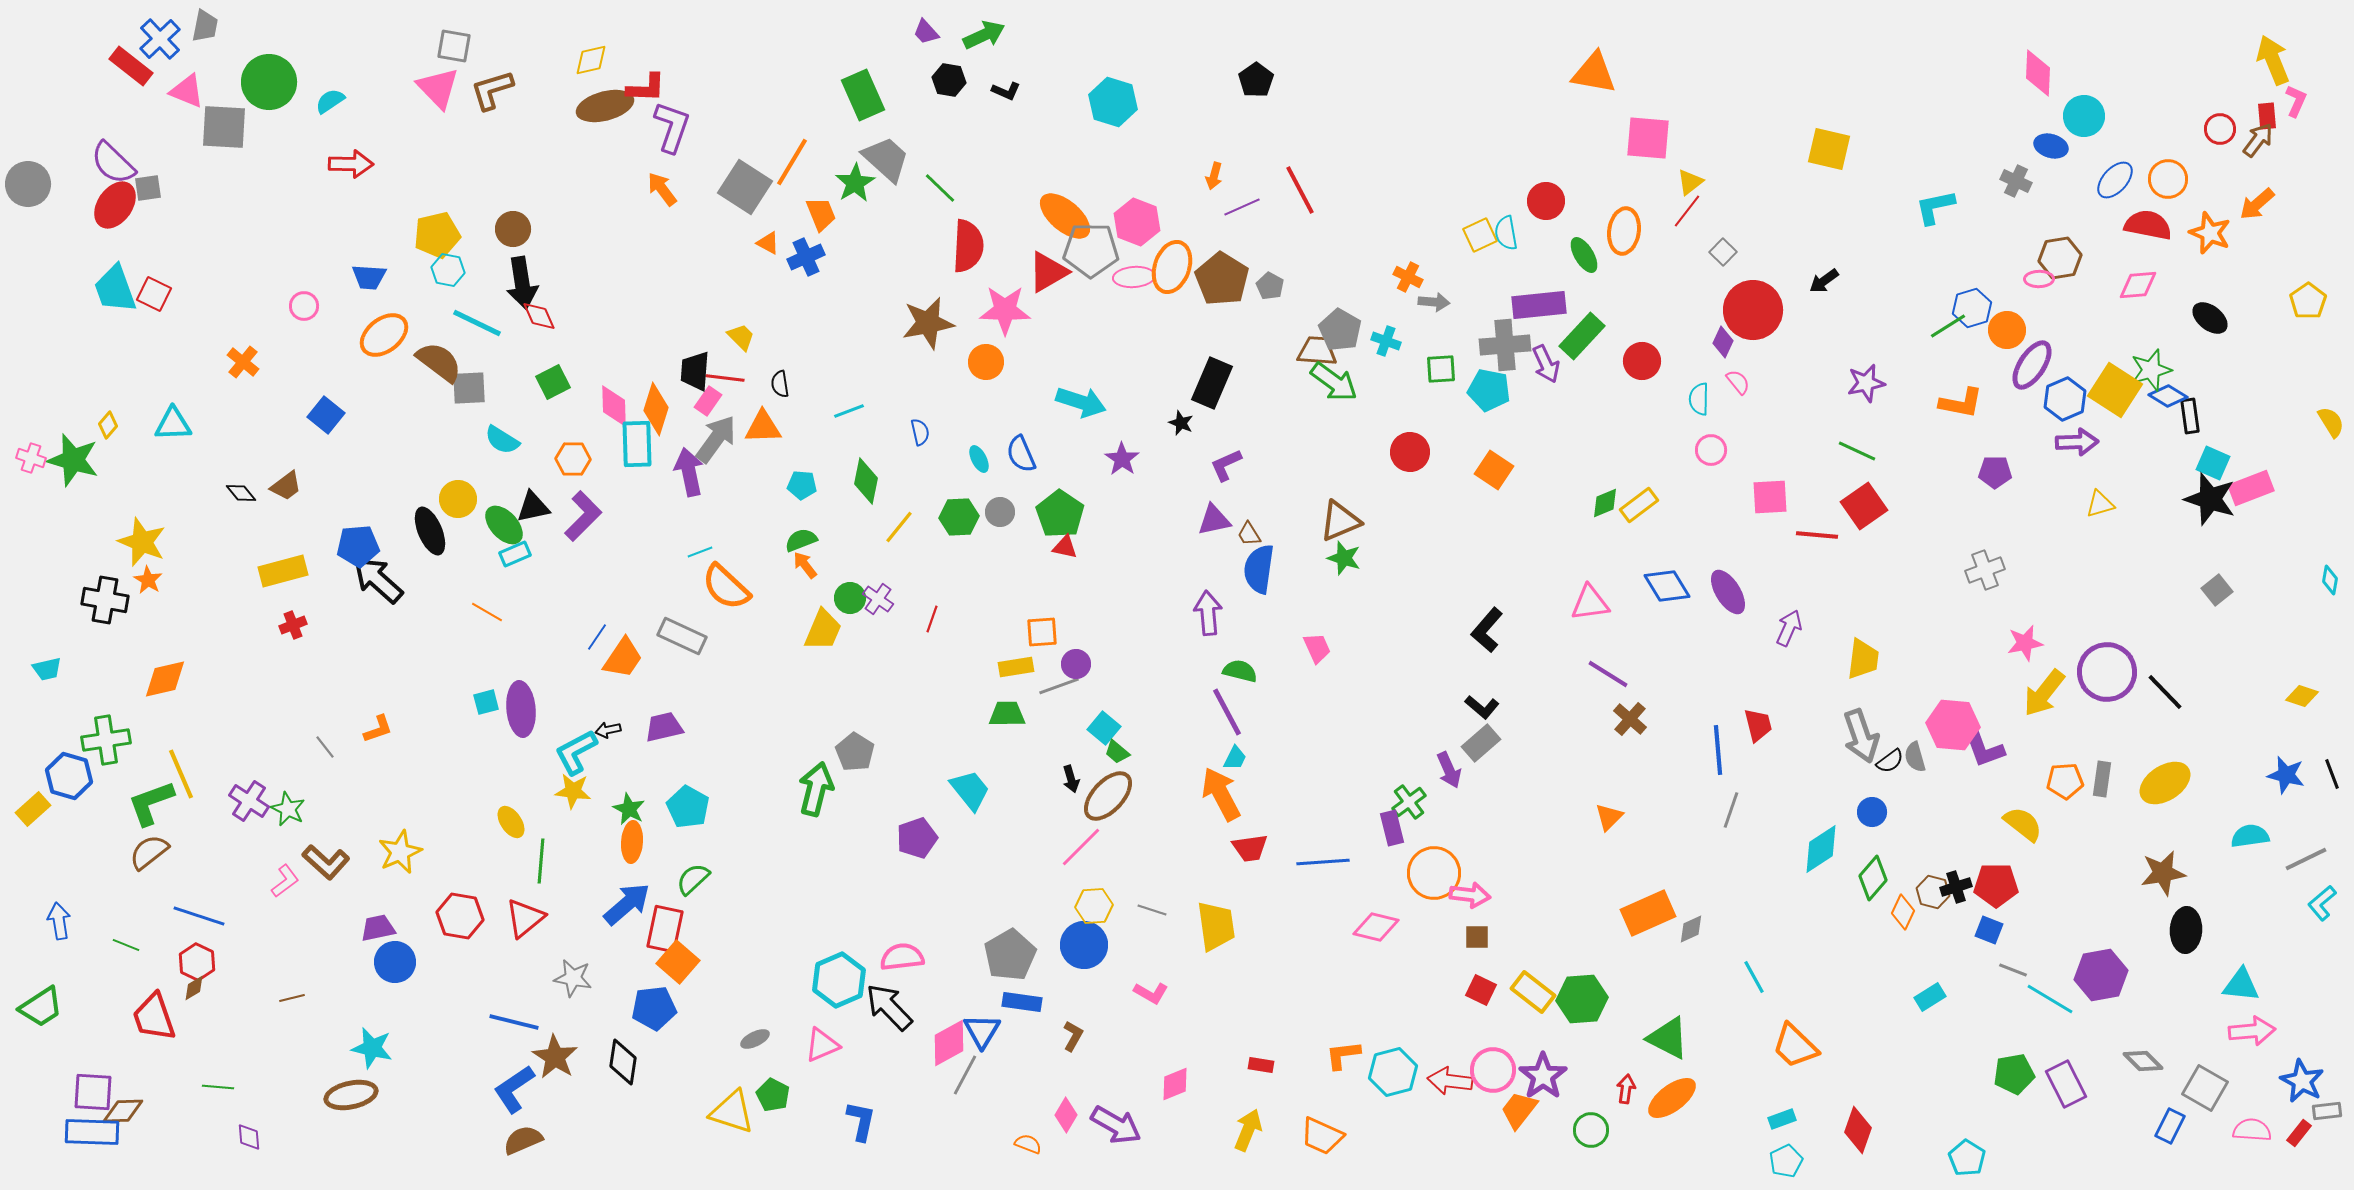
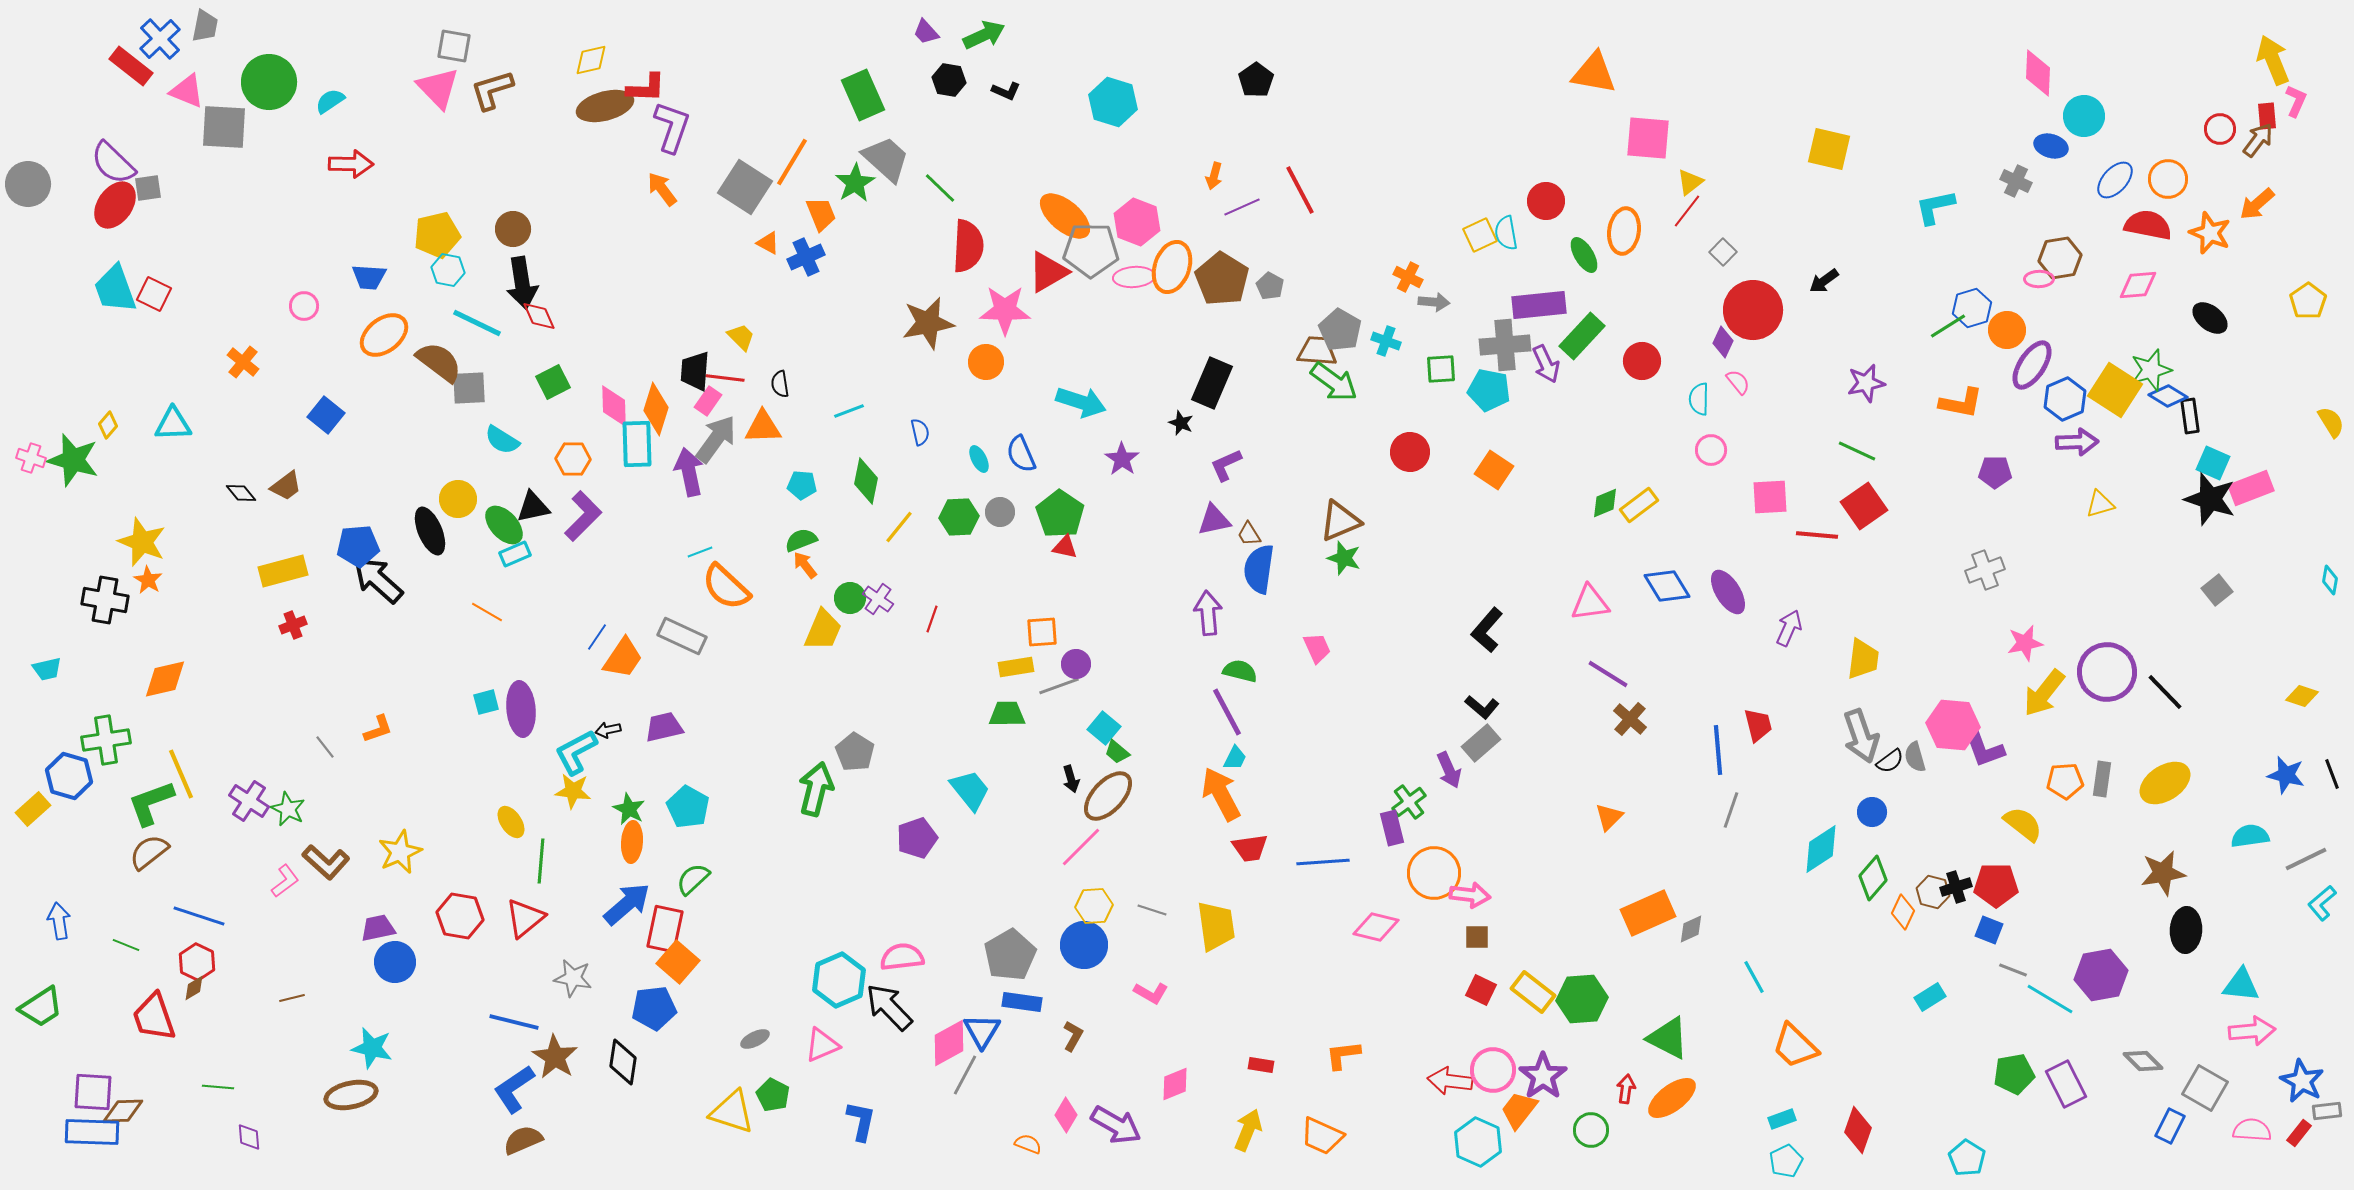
cyan hexagon at (1393, 1072): moved 85 px right, 70 px down; rotated 21 degrees counterclockwise
